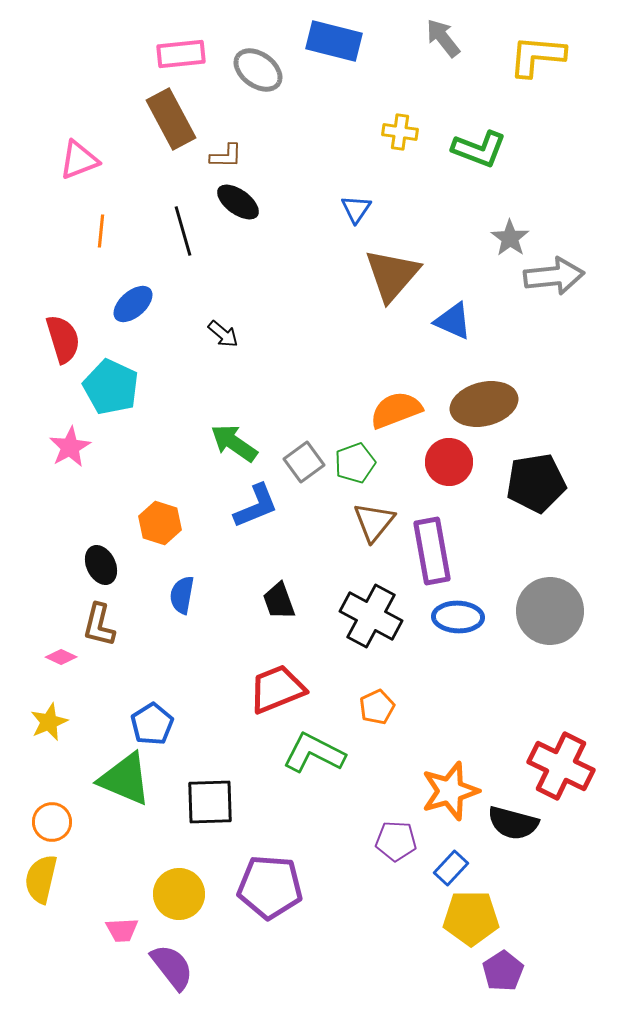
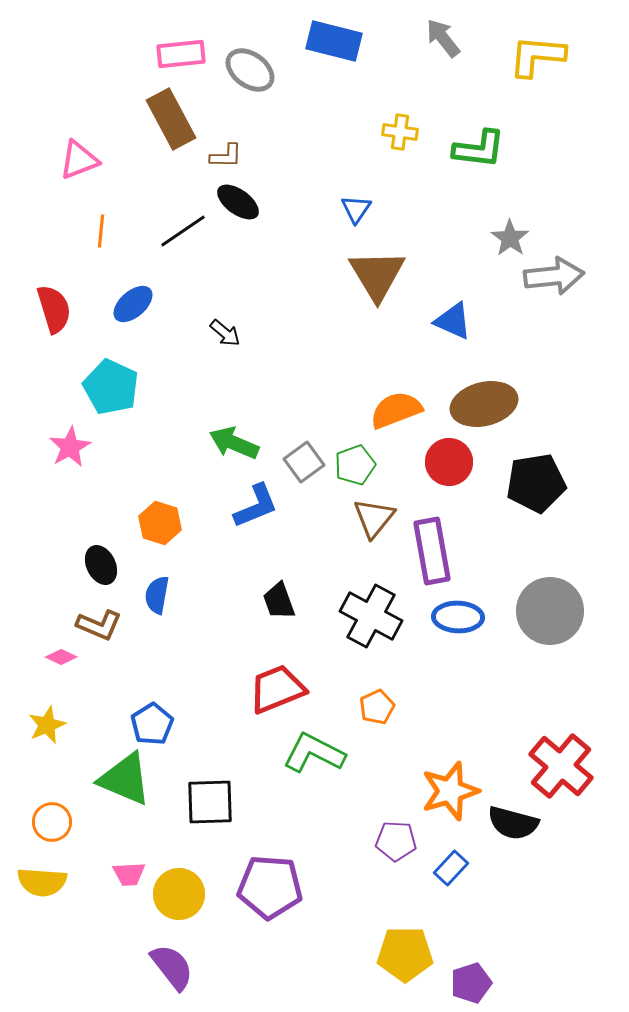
gray ellipse at (258, 70): moved 8 px left
green L-shape at (479, 149): rotated 14 degrees counterclockwise
black line at (183, 231): rotated 72 degrees clockwise
brown triangle at (392, 275): moved 15 px left; rotated 12 degrees counterclockwise
black arrow at (223, 334): moved 2 px right, 1 px up
red semicircle at (63, 339): moved 9 px left, 30 px up
green arrow at (234, 443): rotated 12 degrees counterclockwise
green pentagon at (355, 463): moved 2 px down
brown triangle at (374, 522): moved 4 px up
blue semicircle at (182, 595): moved 25 px left
brown L-shape at (99, 625): rotated 81 degrees counterclockwise
yellow star at (49, 722): moved 2 px left, 3 px down
red cross at (561, 766): rotated 14 degrees clockwise
yellow semicircle at (41, 879): moved 1 px right, 3 px down; rotated 99 degrees counterclockwise
yellow pentagon at (471, 918): moved 66 px left, 36 px down
pink trapezoid at (122, 930): moved 7 px right, 56 px up
purple pentagon at (503, 971): moved 32 px left, 12 px down; rotated 15 degrees clockwise
